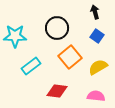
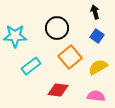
red diamond: moved 1 px right, 1 px up
